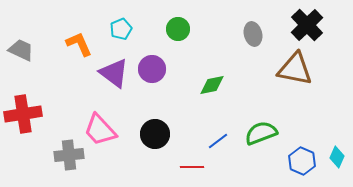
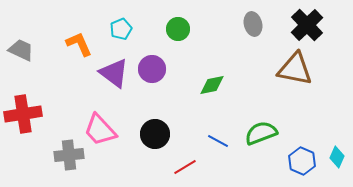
gray ellipse: moved 10 px up
blue line: rotated 65 degrees clockwise
red line: moved 7 px left; rotated 30 degrees counterclockwise
